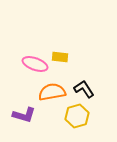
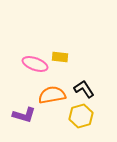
orange semicircle: moved 3 px down
yellow hexagon: moved 4 px right
